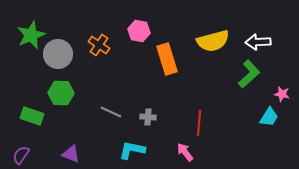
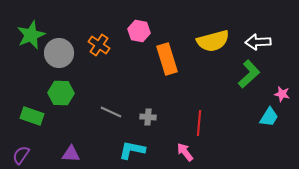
gray circle: moved 1 px right, 1 px up
purple triangle: rotated 18 degrees counterclockwise
